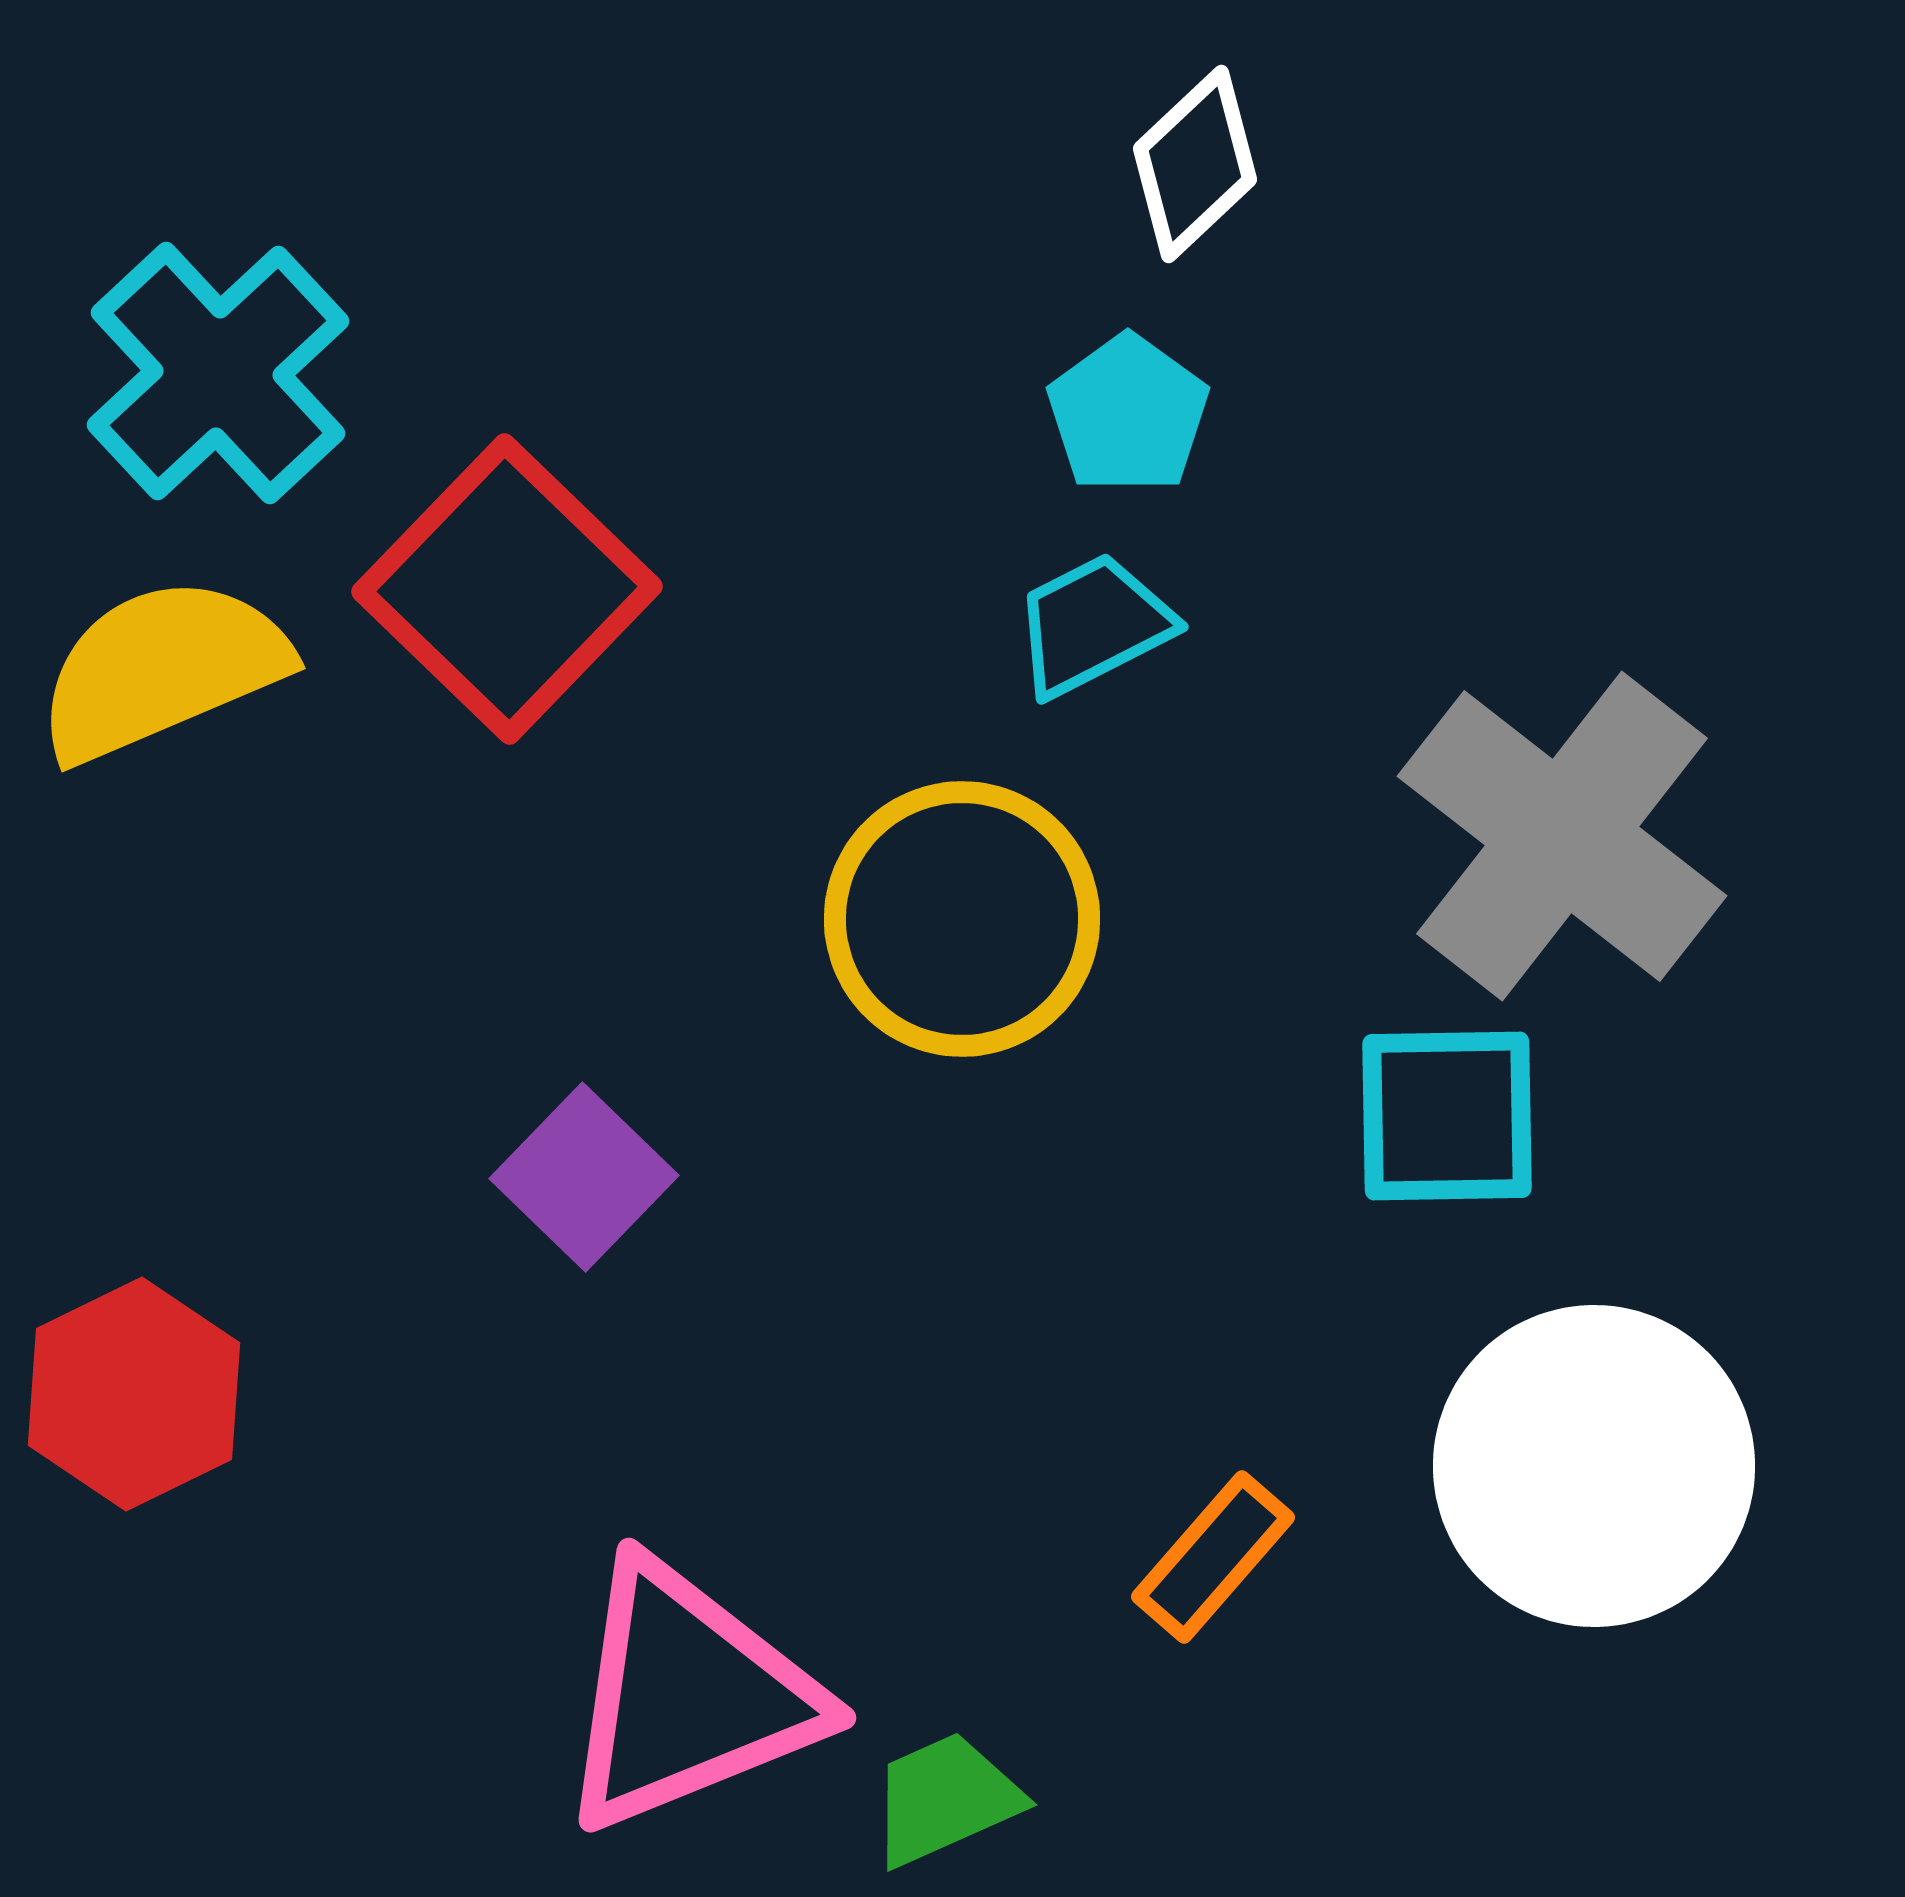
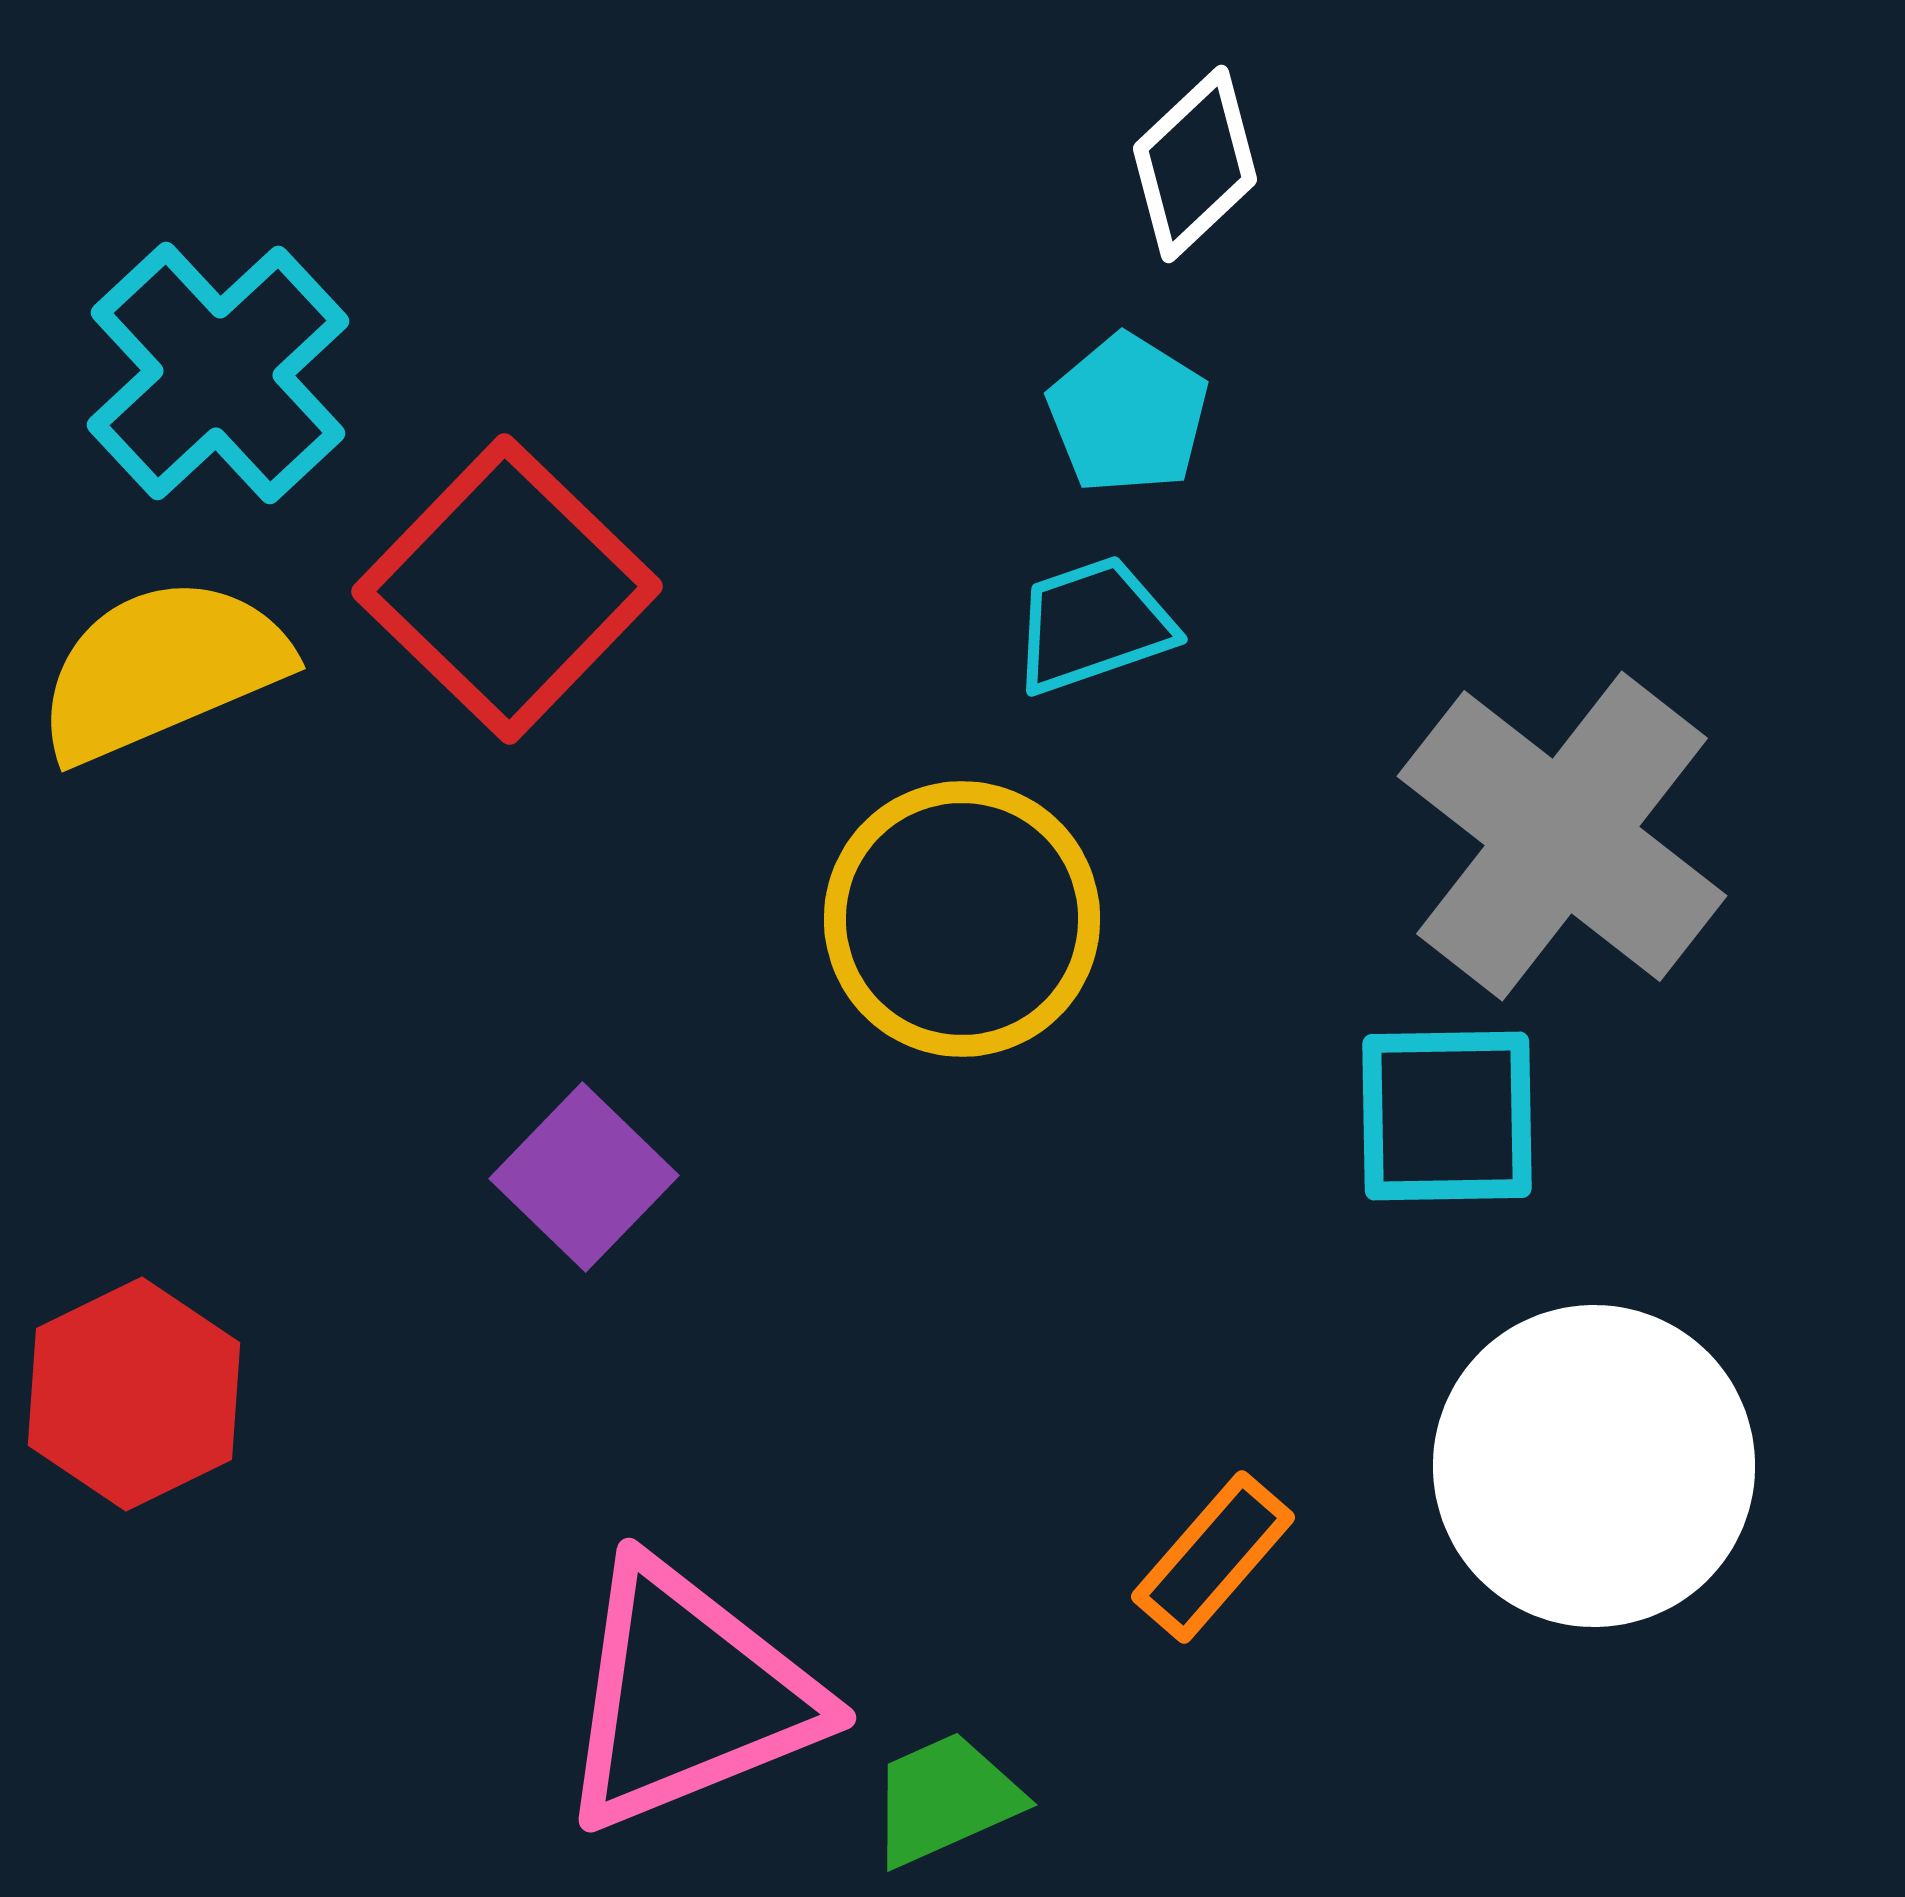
cyan pentagon: rotated 4 degrees counterclockwise
cyan trapezoid: rotated 8 degrees clockwise
